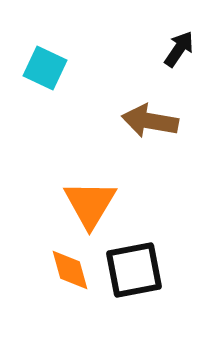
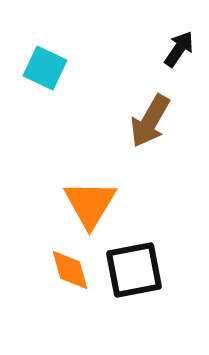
brown arrow: rotated 70 degrees counterclockwise
